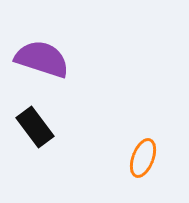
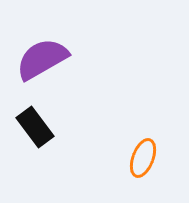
purple semicircle: rotated 48 degrees counterclockwise
